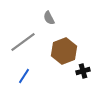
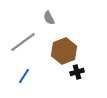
black cross: moved 6 px left, 1 px down
